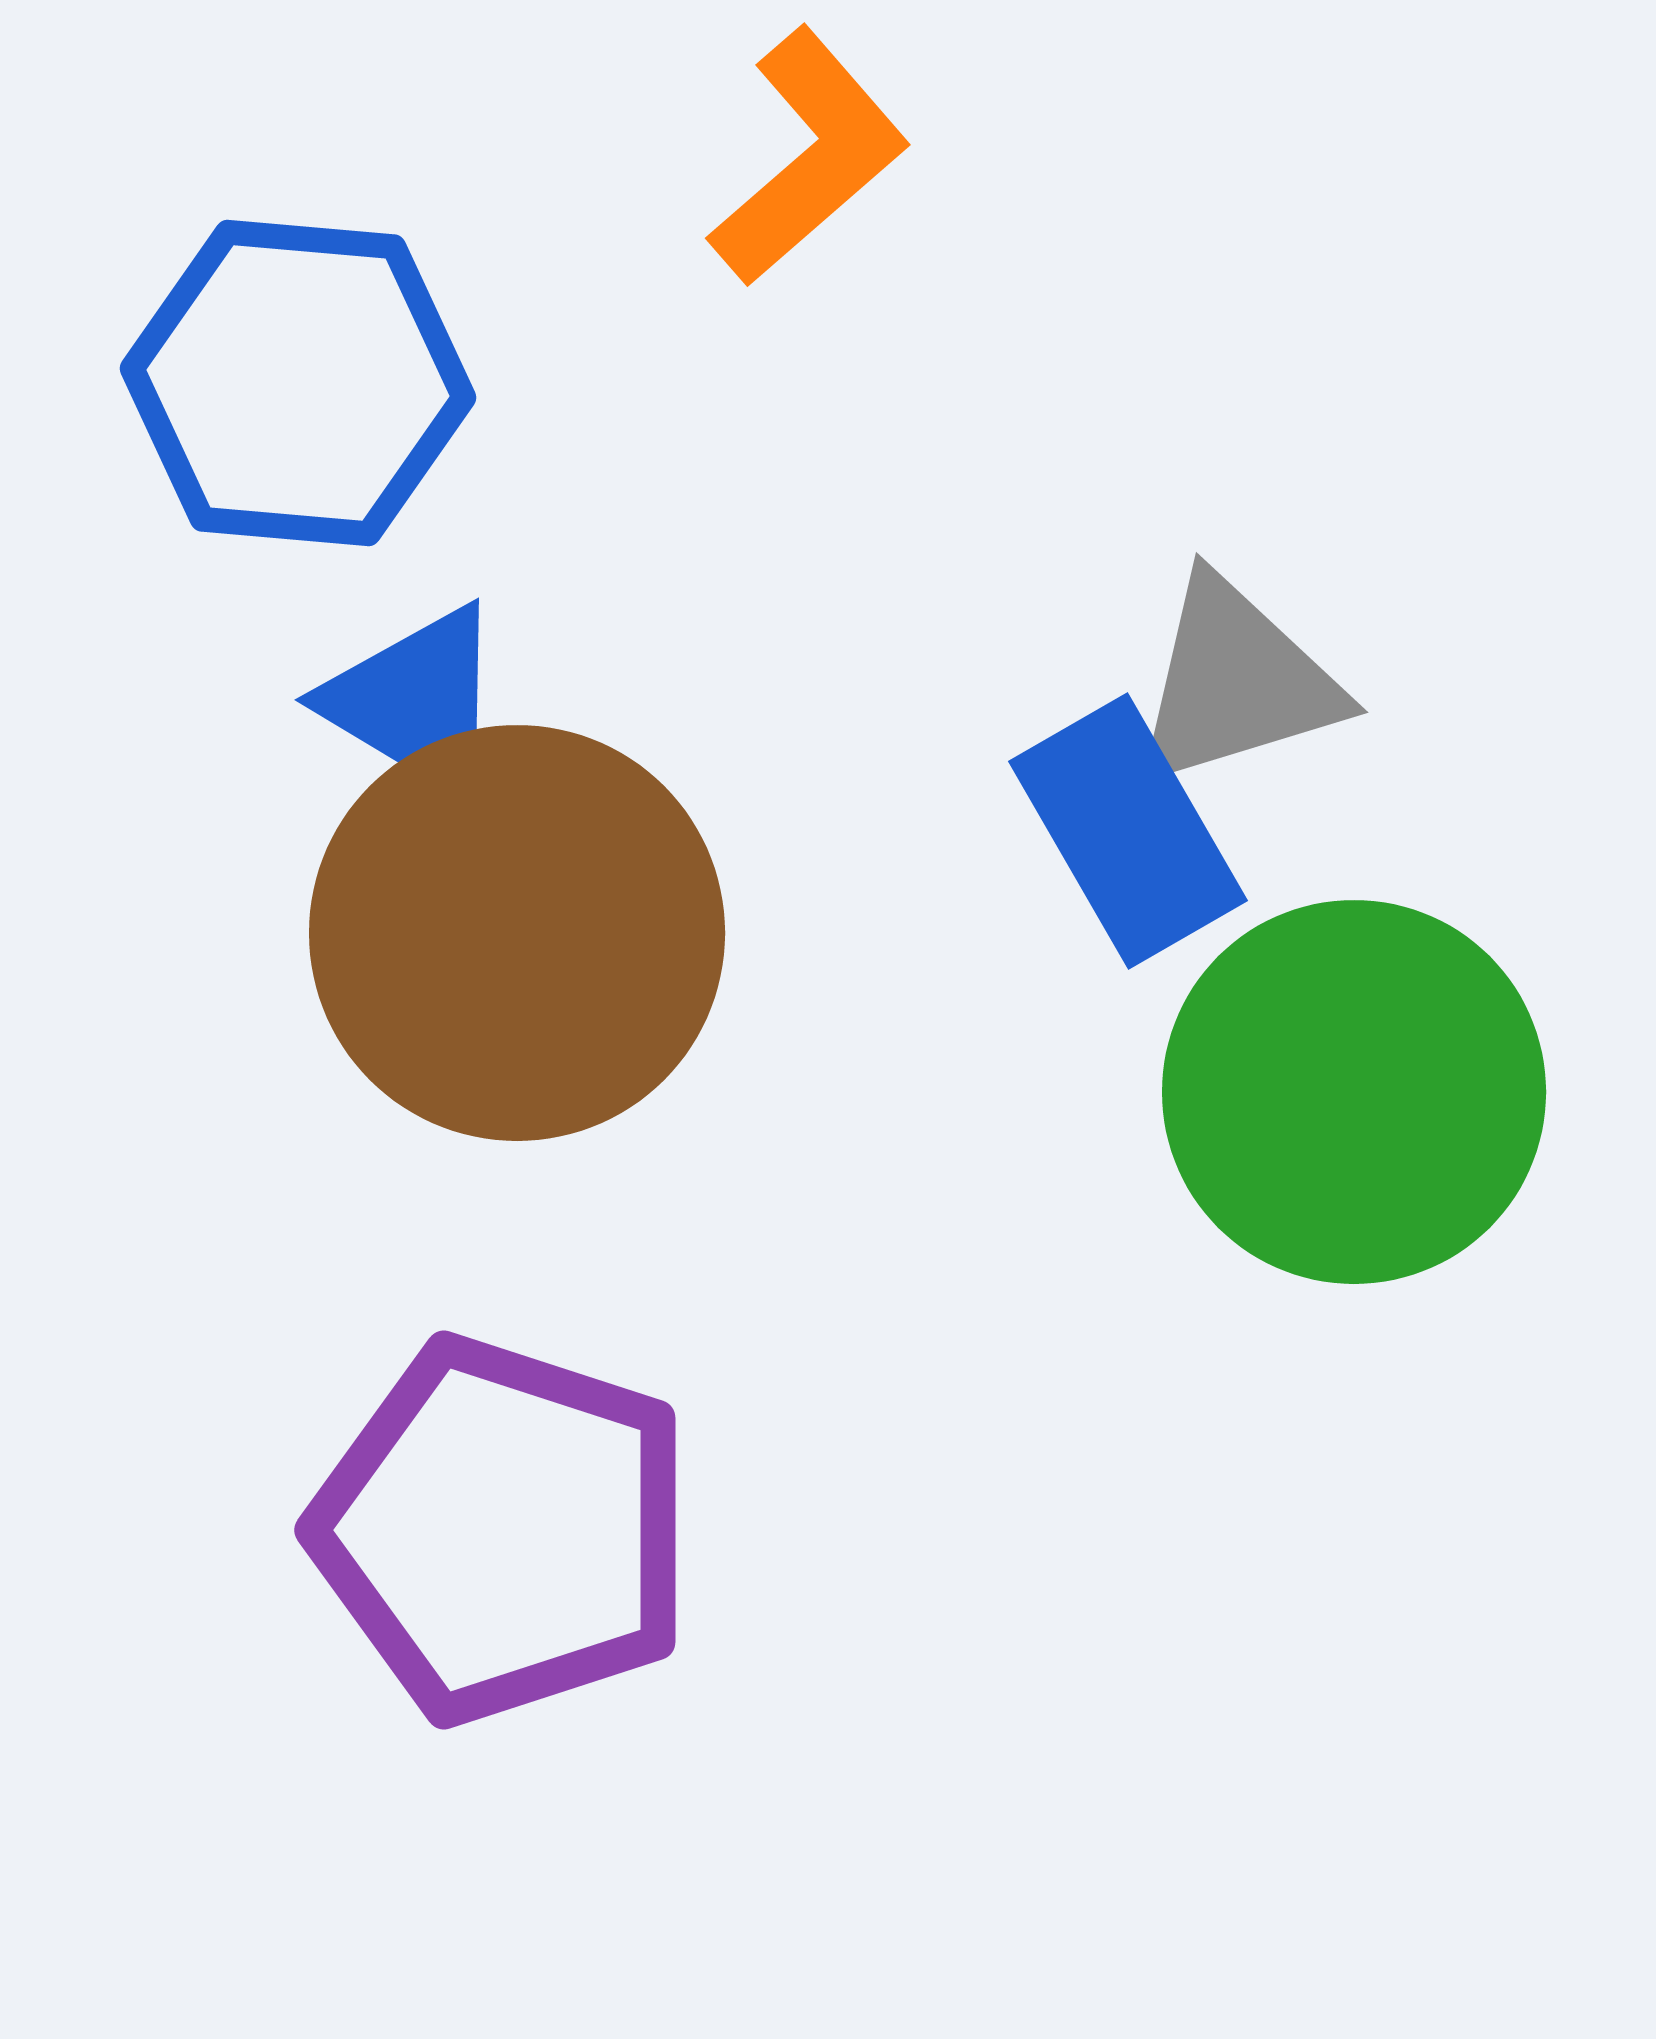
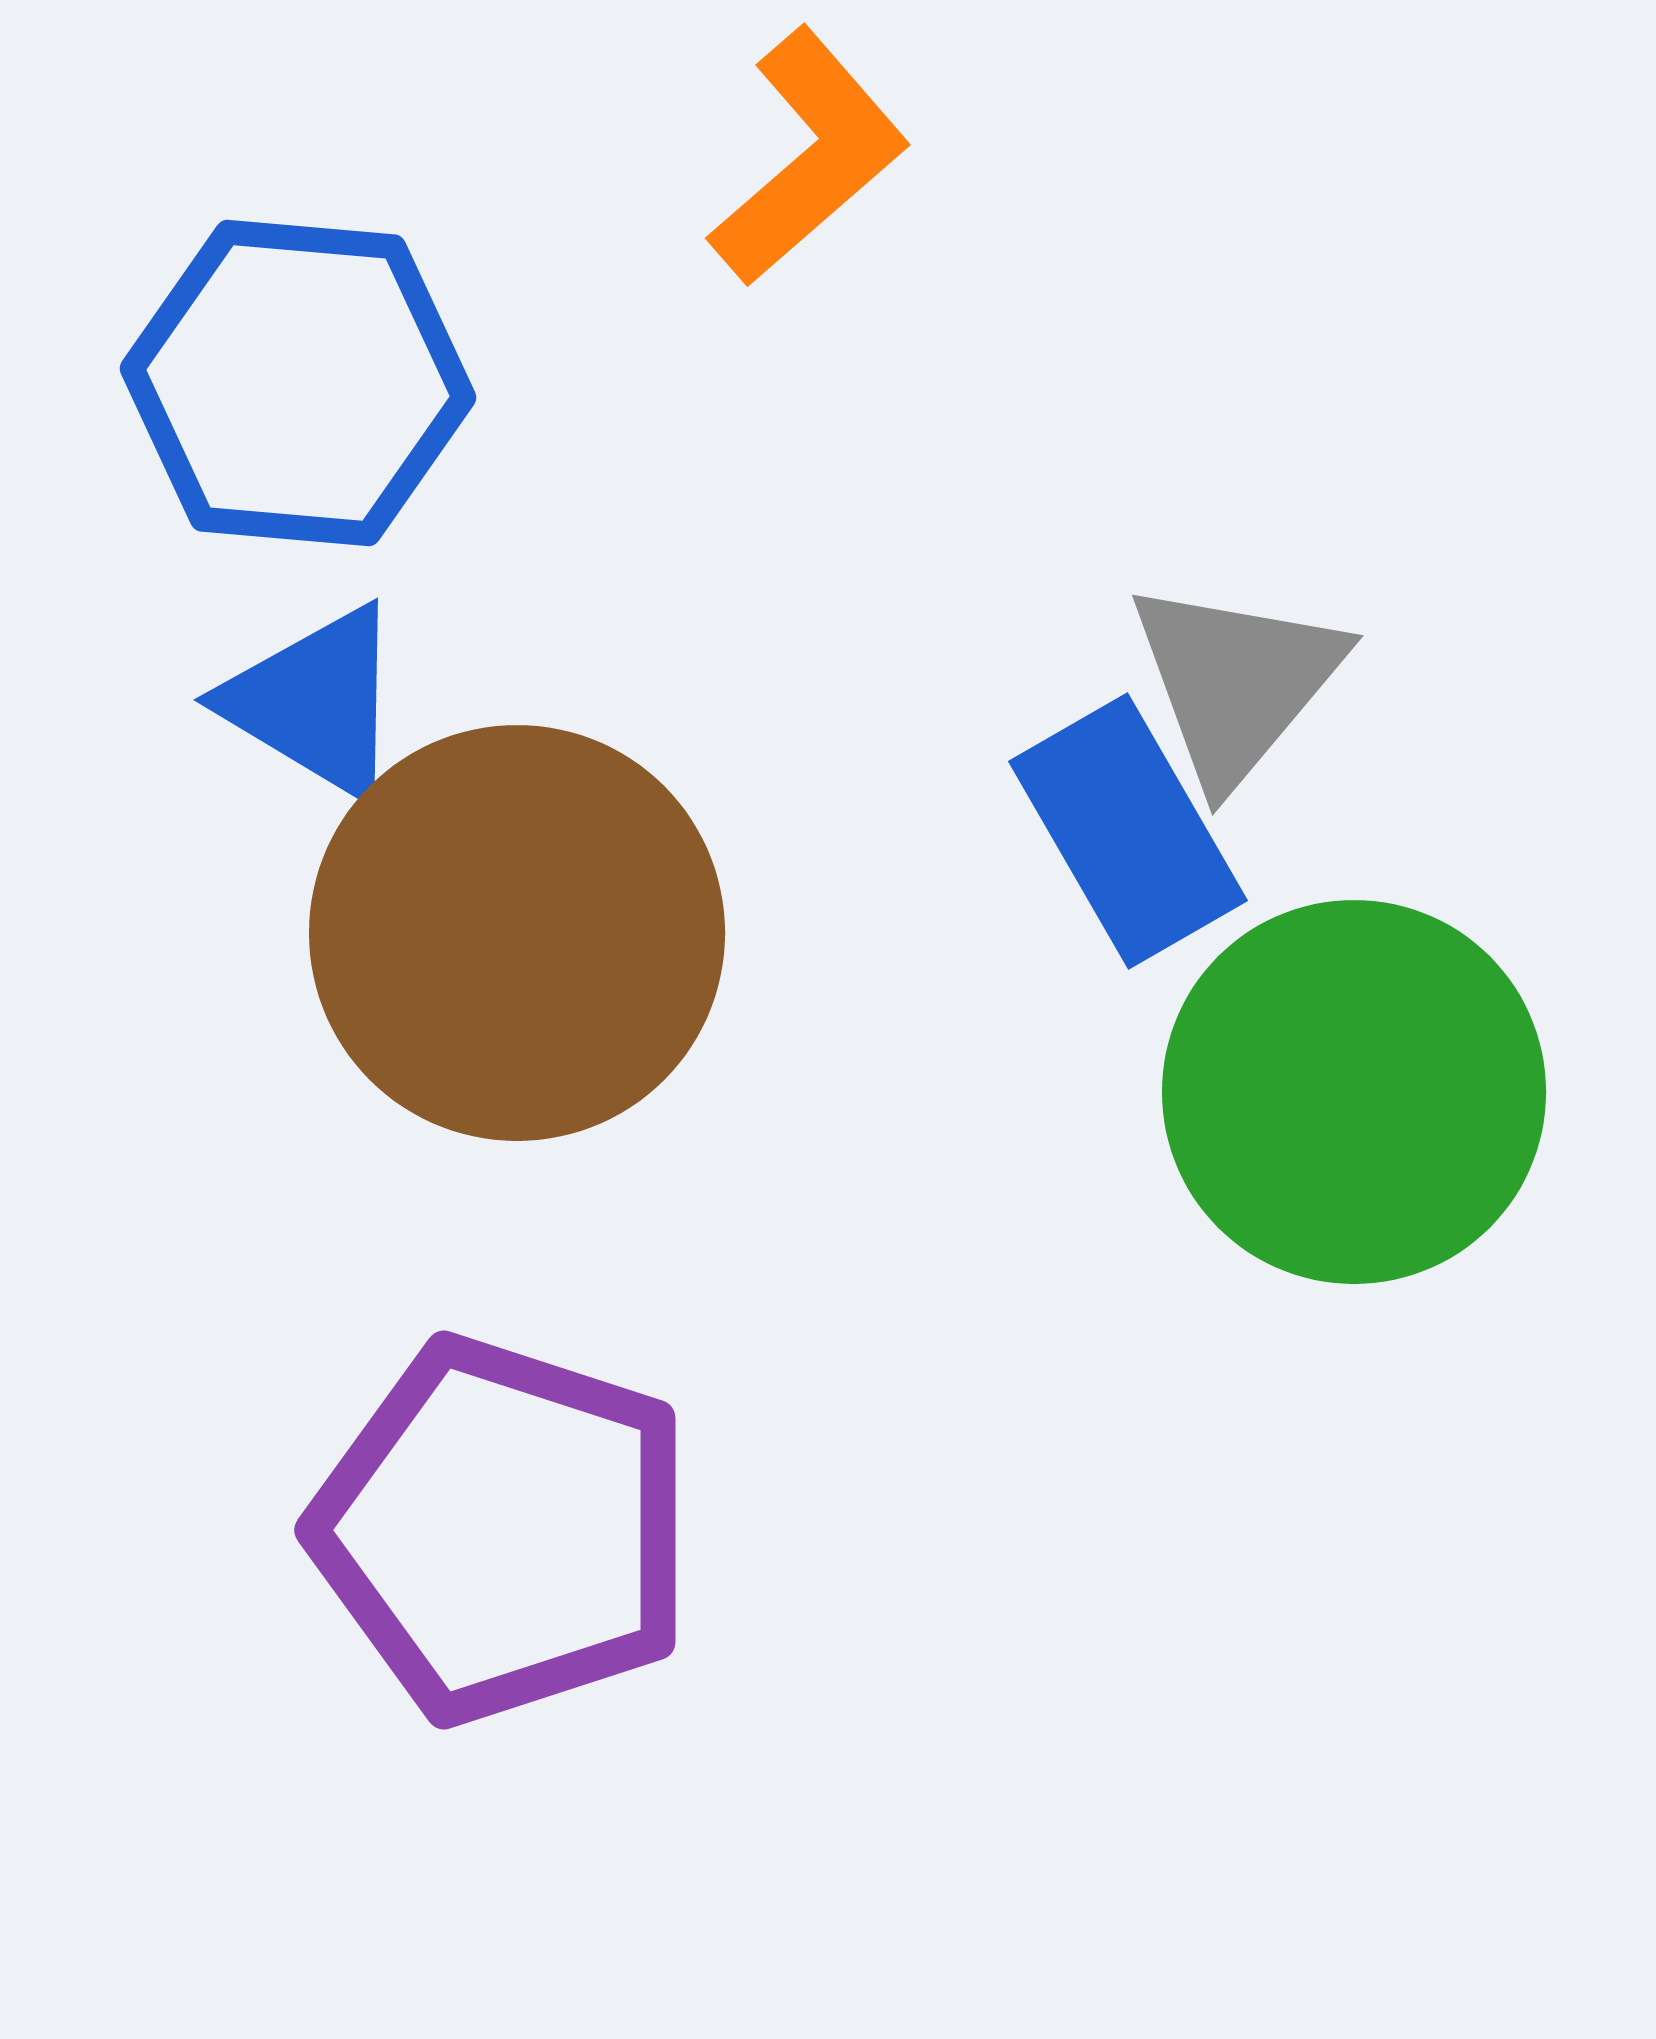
gray triangle: rotated 33 degrees counterclockwise
blue triangle: moved 101 px left
